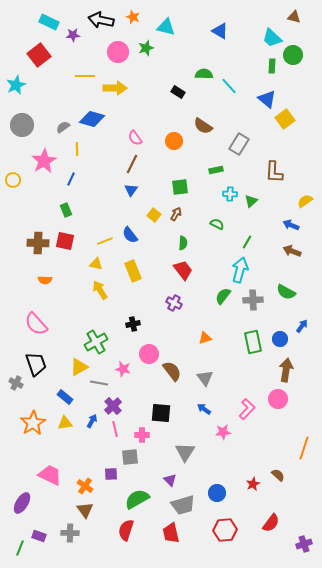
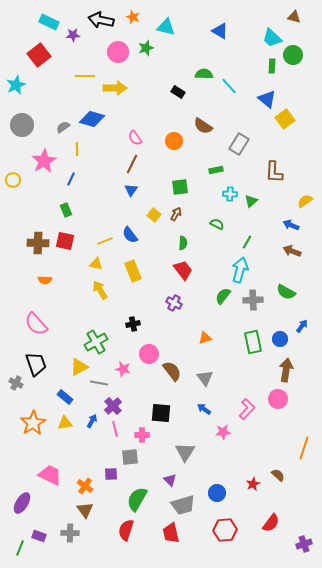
green semicircle at (137, 499): rotated 30 degrees counterclockwise
